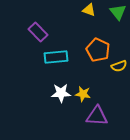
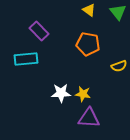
yellow triangle: rotated 16 degrees clockwise
purple rectangle: moved 1 px right, 1 px up
orange pentagon: moved 10 px left, 6 px up; rotated 15 degrees counterclockwise
cyan rectangle: moved 30 px left, 2 px down
purple triangle: moved 8 px left, 2 px down
